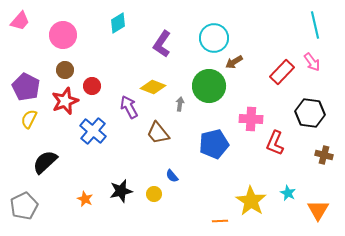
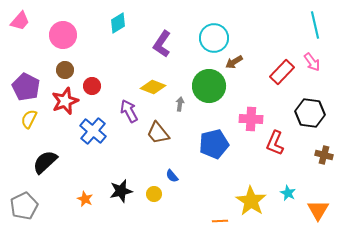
purple arrow: moved 4 px down
